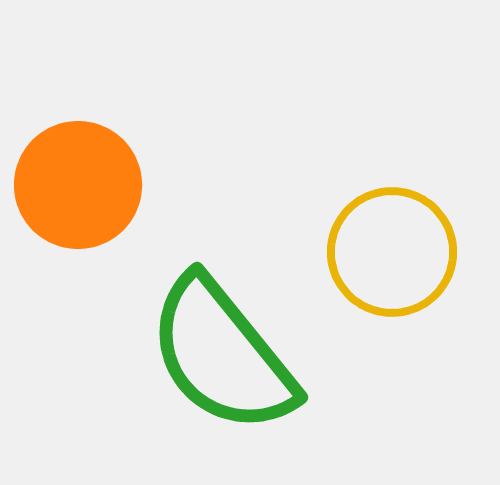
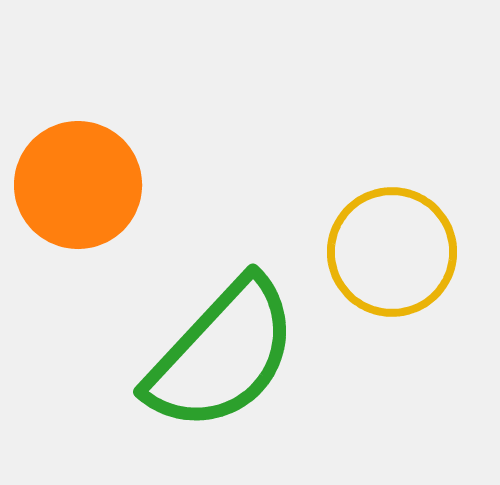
green semicircle: rotated 98 degrees counterclockwise
